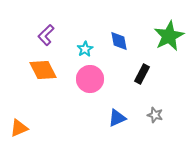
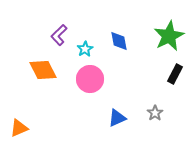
purple L-shape: moved 13 px right
black rectangle: moved 33 px right
gray star: moved 2 px up; rotated 21 degrees clockwise
